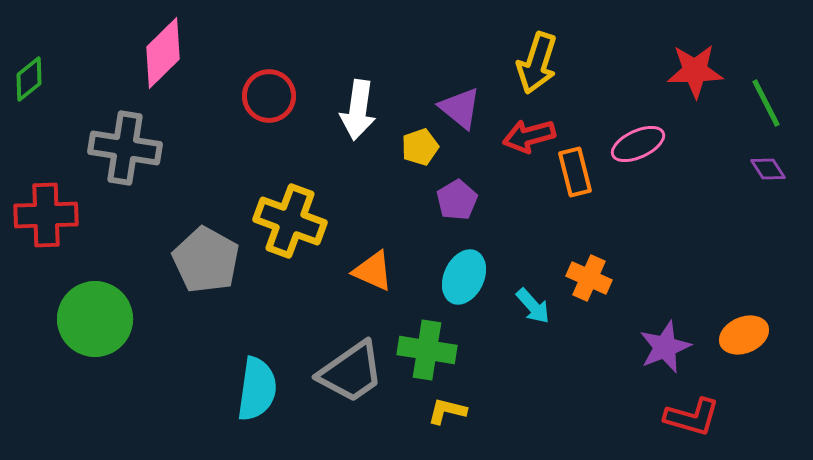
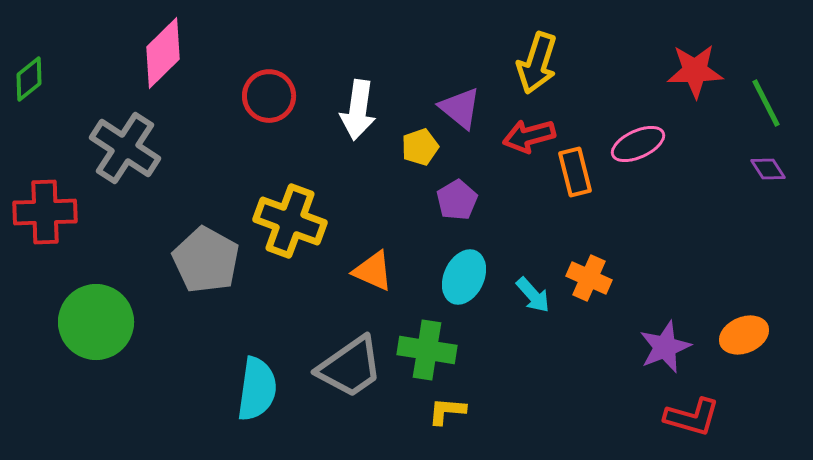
gray cross: rotated 24 degrees clockwise
red cross: moved 1 px left, 3 px up
cyan arrow: moved 11 px up
green circle: moved 1 px right, 3 px down
gray trapezoid: moved 1 px left, 5 px up
yellow L-shape: rotated 9 degrees counterclockwise
